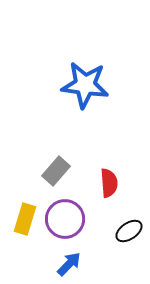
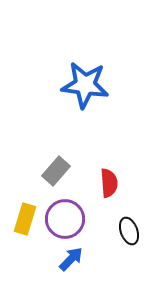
black ellipse: rotated 76 degrees counterclockwise
blue arrow: moved 2 px right, 5 px up
